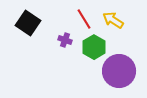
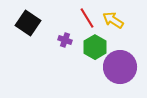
red line: moved 3 px right, 1 px up
green hexagon: moved 1 px right
purple circle: moved 1 px right, 4 px up
